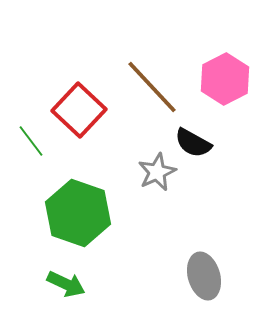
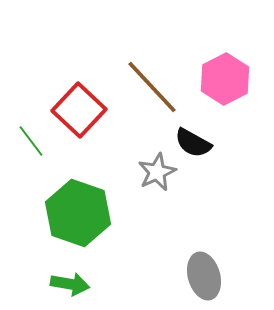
green arrow: moved 4 px right; rotated 15 degrees counterclockwise
